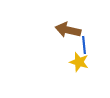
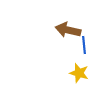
yellow star: moved 11 px down
